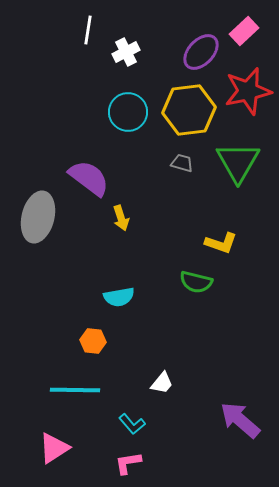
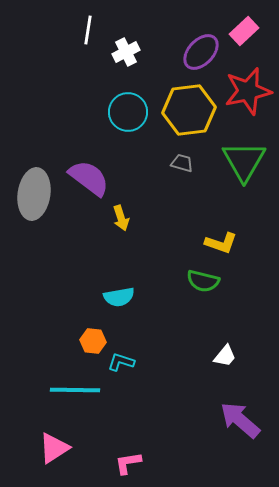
green triangle: moved 6 px right, 1 px up
gray ellipse: moved 4 px left, 23 px up; rotated 6 degrees counterclockwise
green semicircle: moved 7 px right, 1 px up
white trapezoid: moved 63 px right, 27 px up
cyan L-shape: moved 11 px left, 62 px up; rotated 148 degrees clockwise
